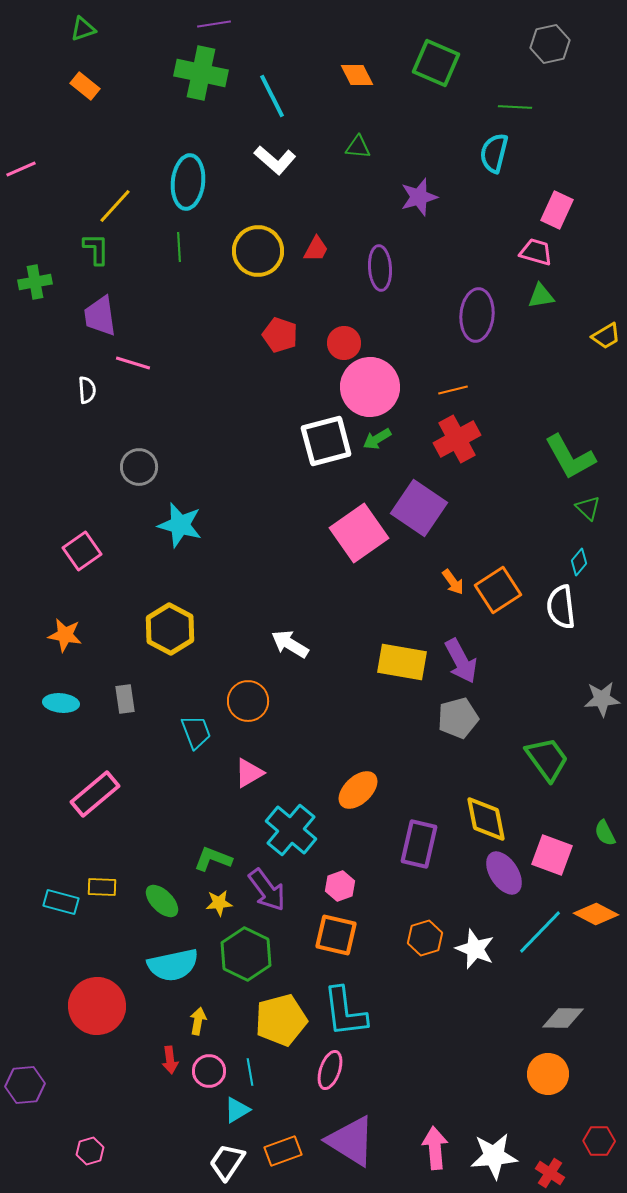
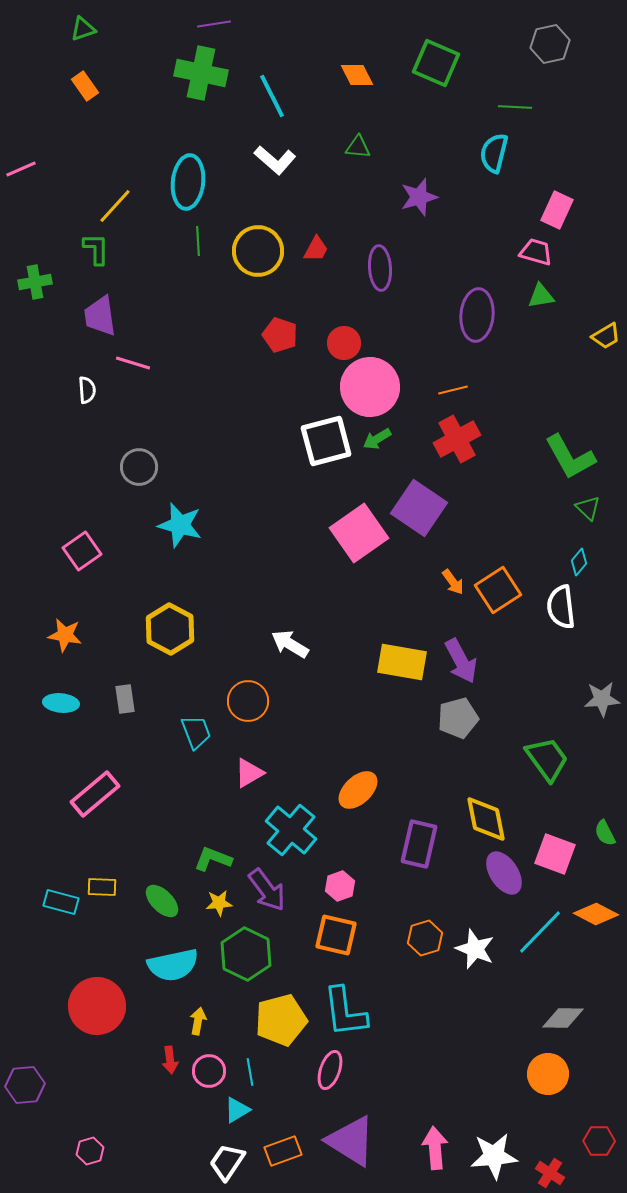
orange rectangle at (85, 86): rotated 16 degrees clockwise
green line at (179, 247): moved 19 px right, 6 px up
pink square at (552, 855): moved 3 px right, 1 px up
